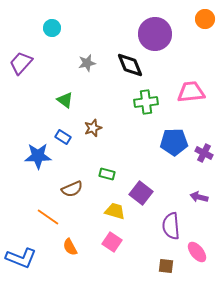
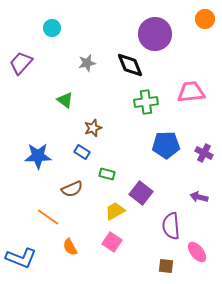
blue rectangle: moved 19 px right, 15 px down
blue pentagon: moved 8 px left, 3 px down
yellow trapezoid: rotated 45 degrees counterclockwise
